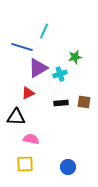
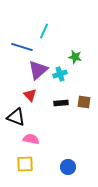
green star: rotated 24 degrees clockwise
purple triangle: moved 2 px down; rotated 10 degrees counterclockwise
red triangle: moved 2 px right, 2 px down; rotated 48 degrees counterclockwise
black triangle: rotated 18 degrees clockwise
